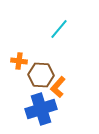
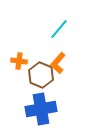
brown hexagon: rotated 20 degrees clockwise
orange L-shape: moved 24 px up
blue cross: rotated 8 degrees clockwise
